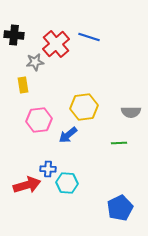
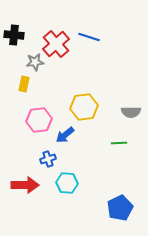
yellow rectangle: moved 1 px right, 1 px up; rotated 21 degrees clockwise
blue arrow: moved 3 px left
blue cross: moved 10 px up; rotated 21 degrees counterclockwise
red arrow: moved 2 px left; rotated 16 degrees clockwise
